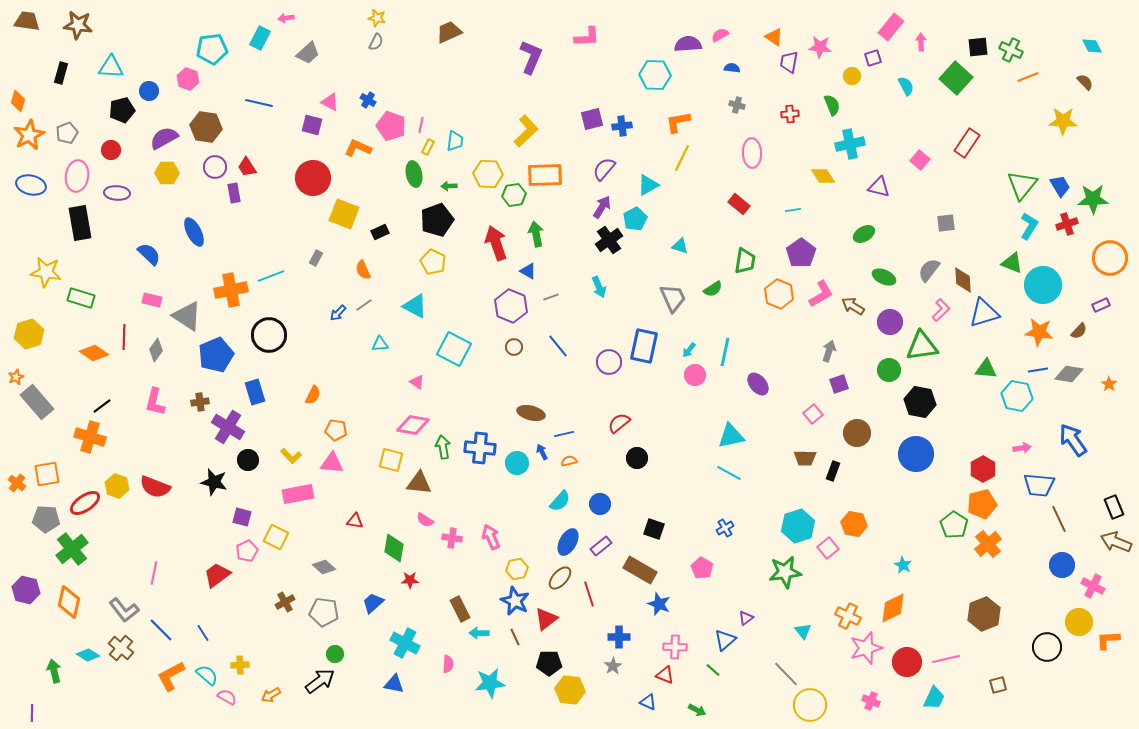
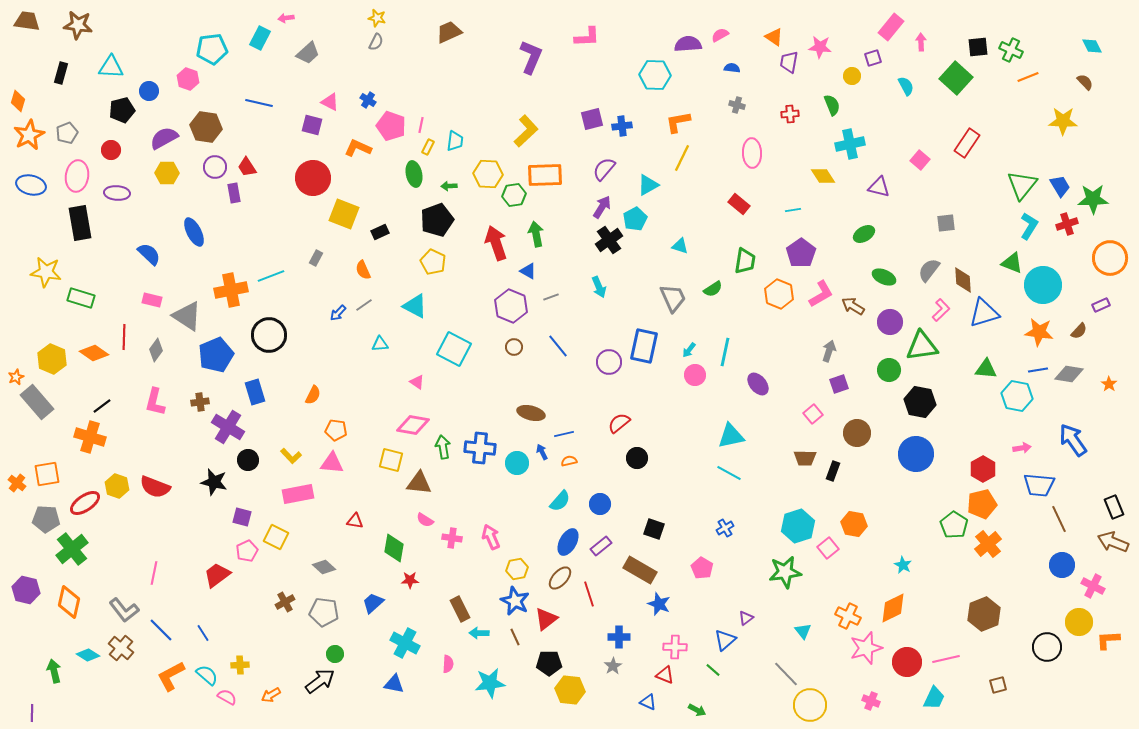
yellow hexagon at (29, 334): moved 23 px right, 25 px down; rotated 20 degrees counterclockwise
brown arrow at (1116, 542): moved 3 px left
